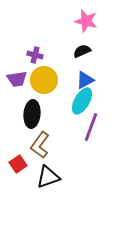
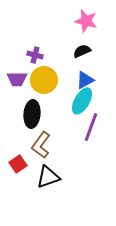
purple trapezoid: rotated 10 degrees clockwise
brown L-shape: moved 1 px right
